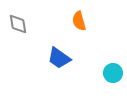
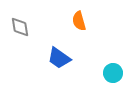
gray diamond: moved 2 px right, 3 px down
